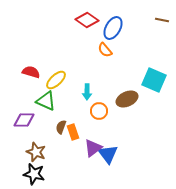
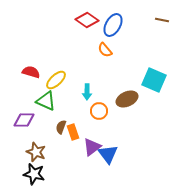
blue ellipse: moved 3 px up
purple triangle: moved 1 px left, 1 px up
